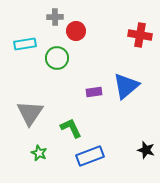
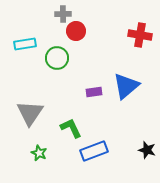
gray cross: moved 8 px right, 3 px up
black star: moved 1 px right
blue rectangle: moved 4 px right, 5 px up
